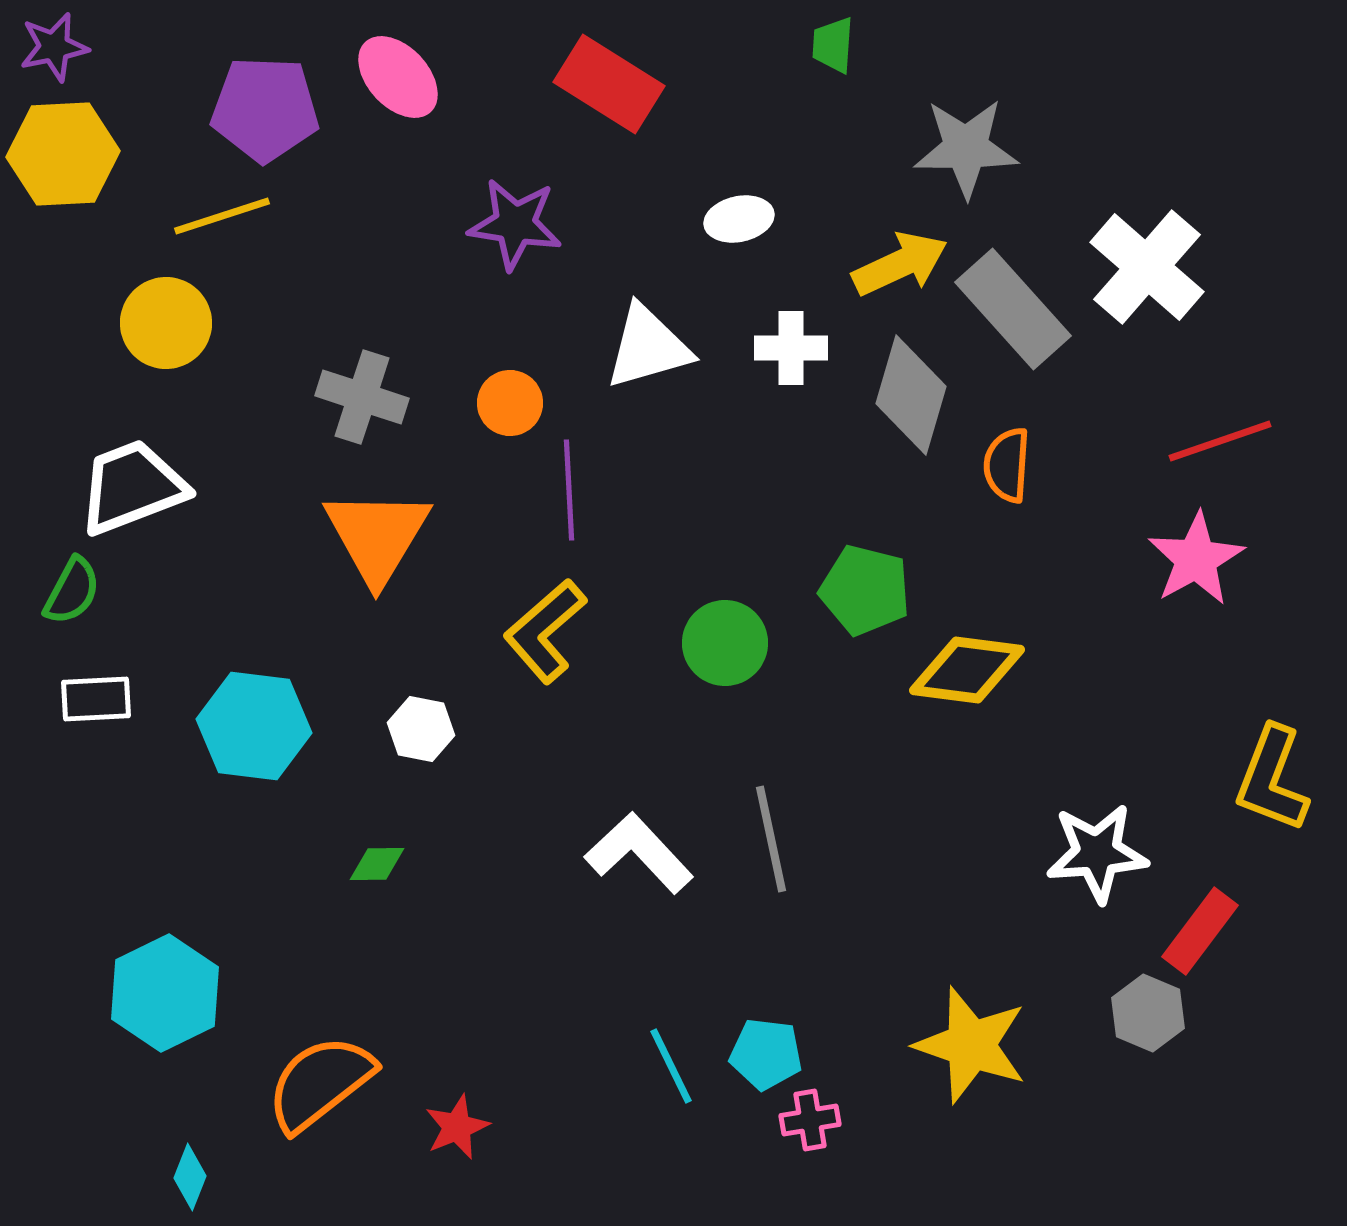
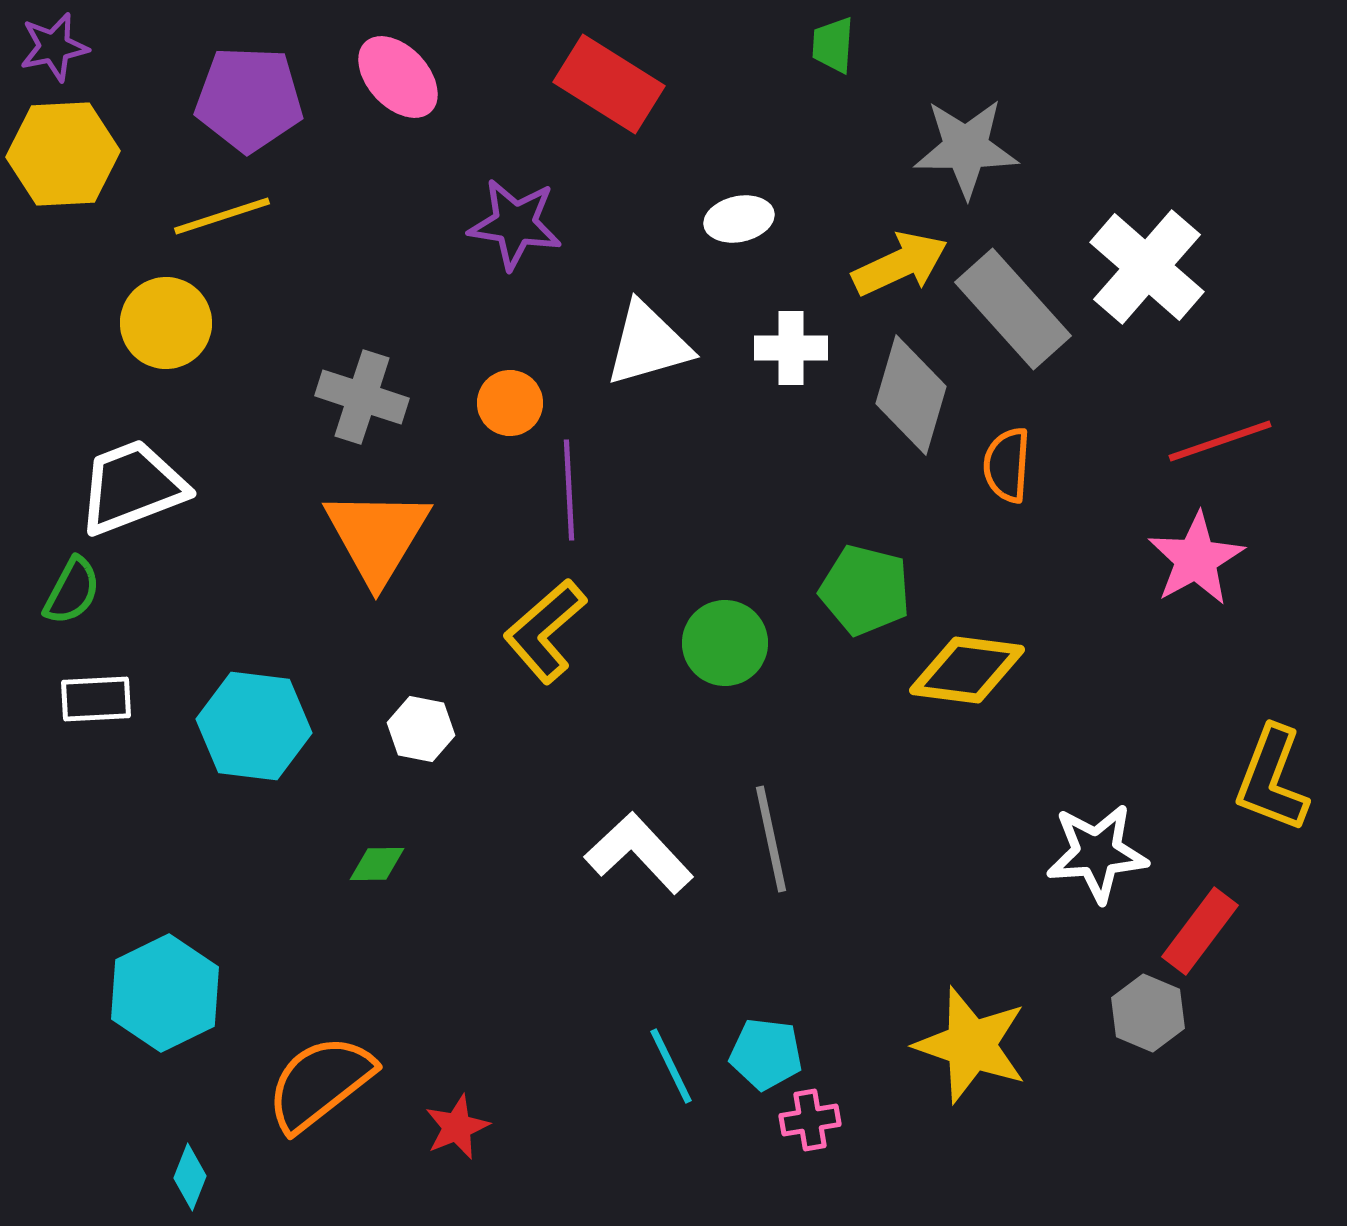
purple pentagon at (265, 109): moved 16 px left, 10 px up
white triangle at (648, 347): moved 3 px up
